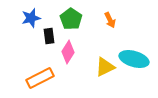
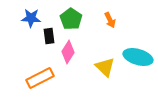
blue star: rotated 18 degrees clockwise
cyan ellipse: moved 4 px right, 2 px up
yellow triangle: rotated 50 degrees counterclockwise
